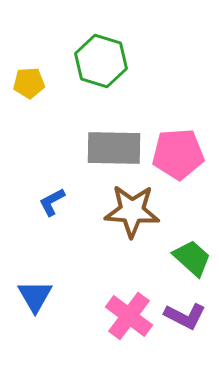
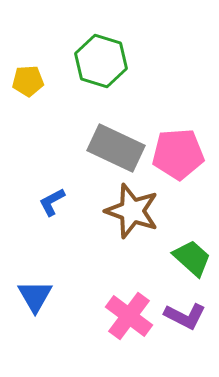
yellow pentagon: moved 1 px left, 2 px up
gray rectangle: moved 2 px right; rotated 24 degrees clockwise
brown star: rotated 16 degrees clockwise
